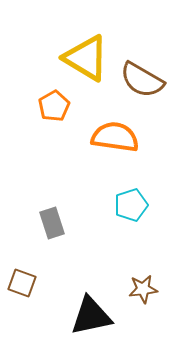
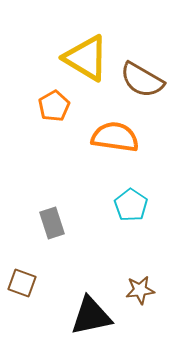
cyan pentagon: rotated 20 degrees counterclockwise
brown star: moved 3 px left, 1 px down
